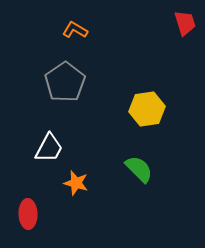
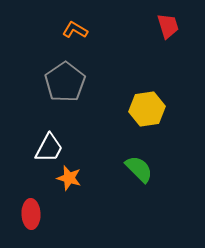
red trapezoid: moved 17 px left, 3 px down
orange star: moved 7 px left, 5 px up
red ellipse: moved 3 px right
